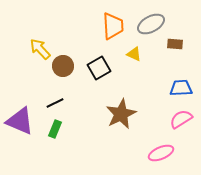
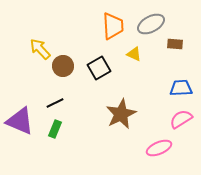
pink ellipse: moved 2 px left, 5 px up
